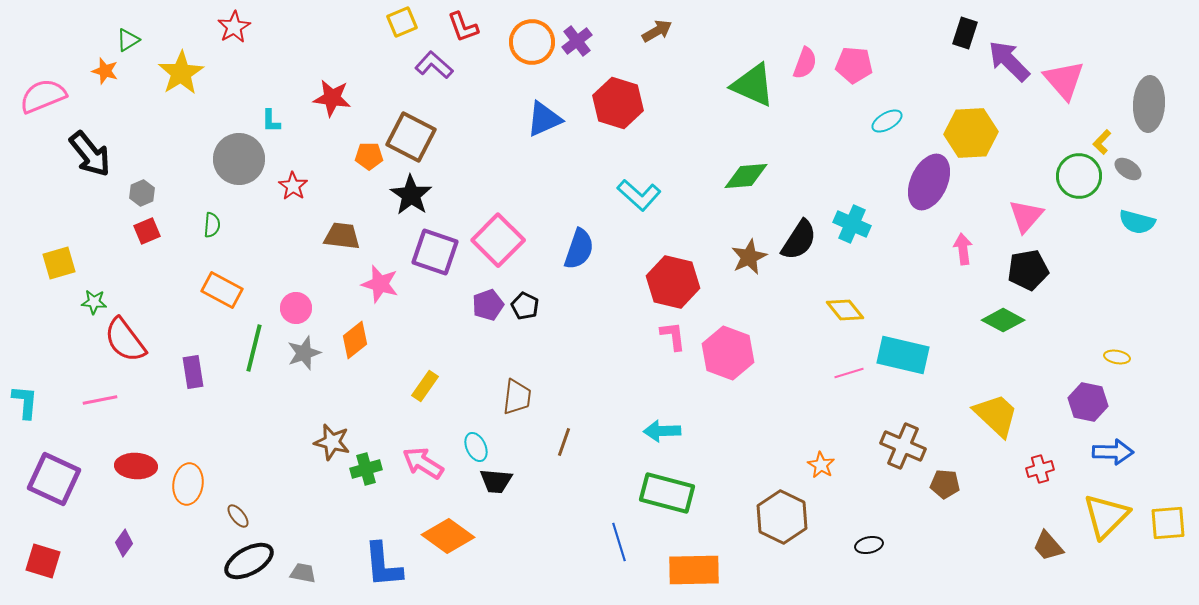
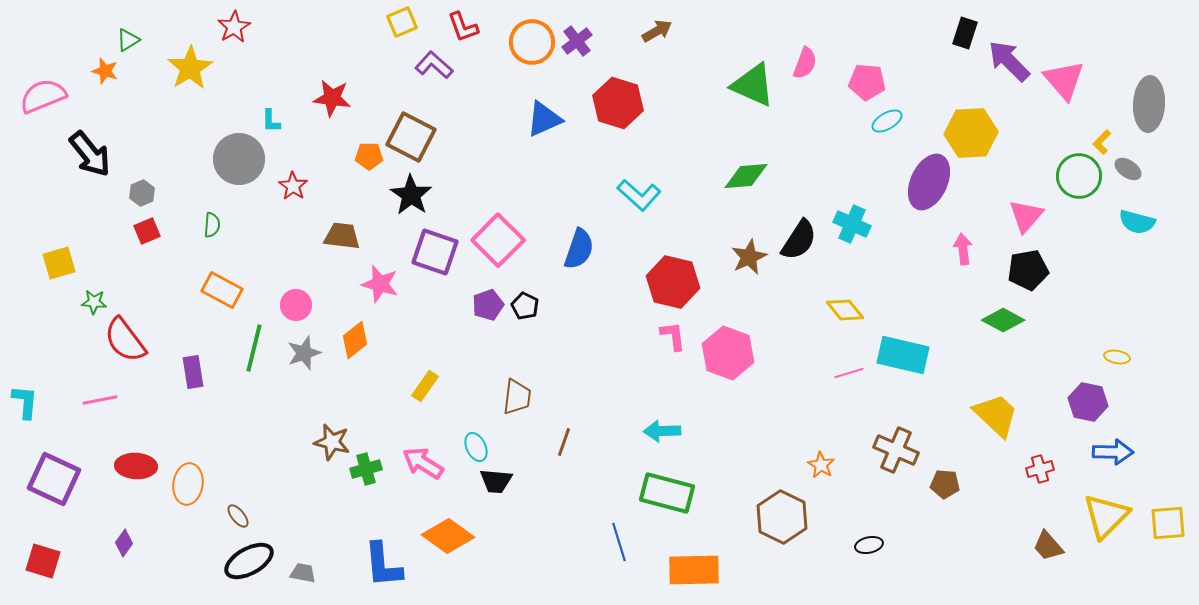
pink pentagon at (854, 65): moved 13 px right, 17 px down
yellow star at (181, 73): moved 9 px right, 5 px up
pink circle at (296, 308): moved 3 px up
brown cross at (903, 446): moved 7 px left, 4 px down
